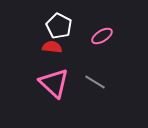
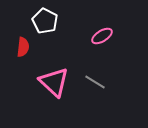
white pentagon: moved 14 px left, 5 px up
red semicircle: moved 29 px left; rotated 90 degrees clockwise
pink triangle: moved 1 px up
